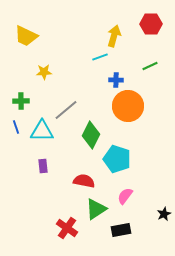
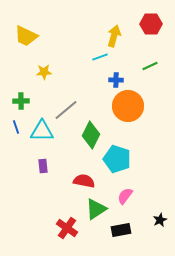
black star: moved 4 px left, 6 px down
